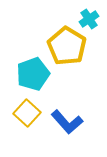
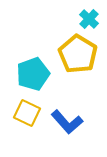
cyan cross: rotated 12 degrees counterclockwise
yellow pentagon: moved 11 px right, 8 px down
yellow square: rotated 16 degrees counterclockwise
